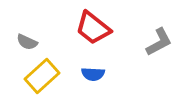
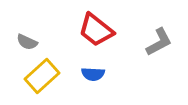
red trapezoid: moved 3 px right, 2 px down
